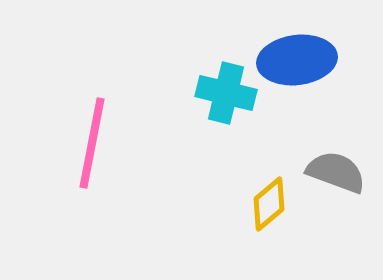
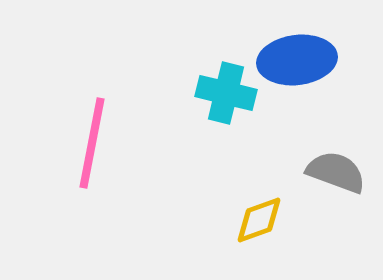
yellow diamond: moved 10 px left, 16 px down; rotated 20 degrees clockwise
